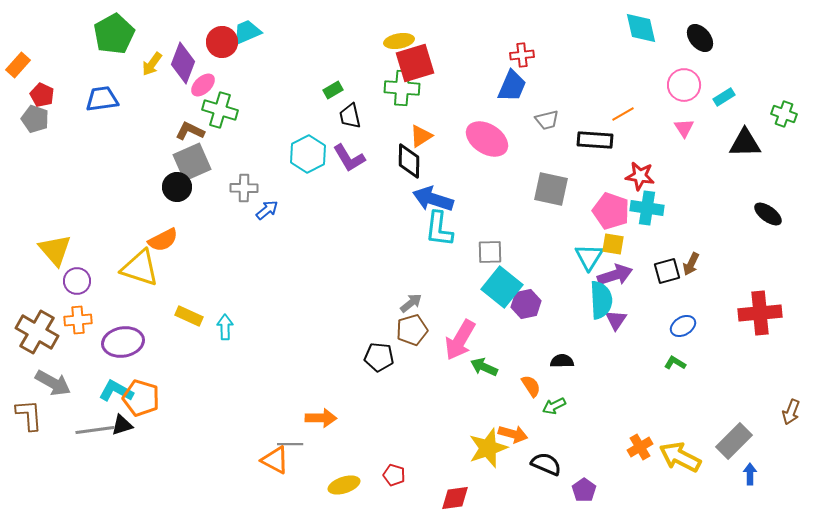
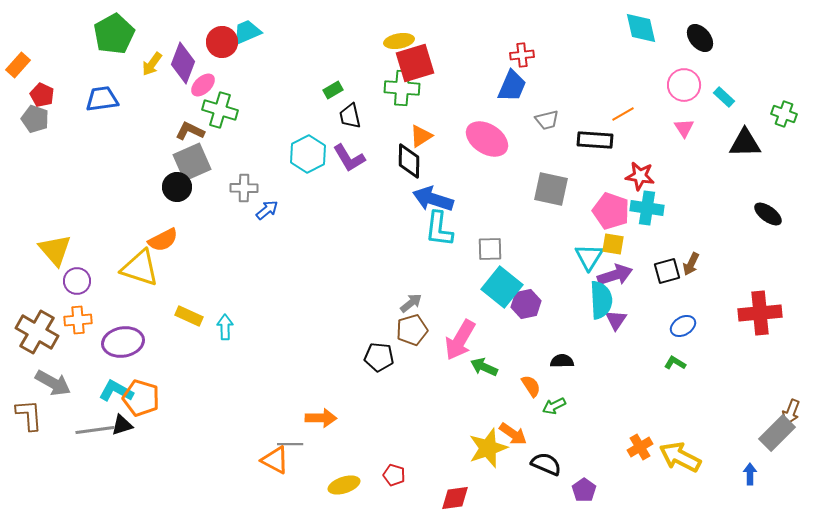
cyan rectangle at (724, 97): rotated 75 degrees clockwise
gray square at (490, 252): moved 3 px up
orange arrow at (513, 434): rotated 20 degrees clockwise
gray rectangle at (734, 441): moved 43 px right, 8 px up
